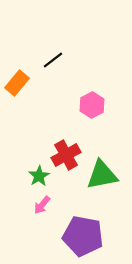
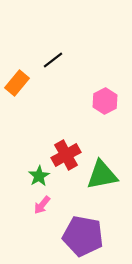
pink hexagon: moved 13 px right, 4 px up
